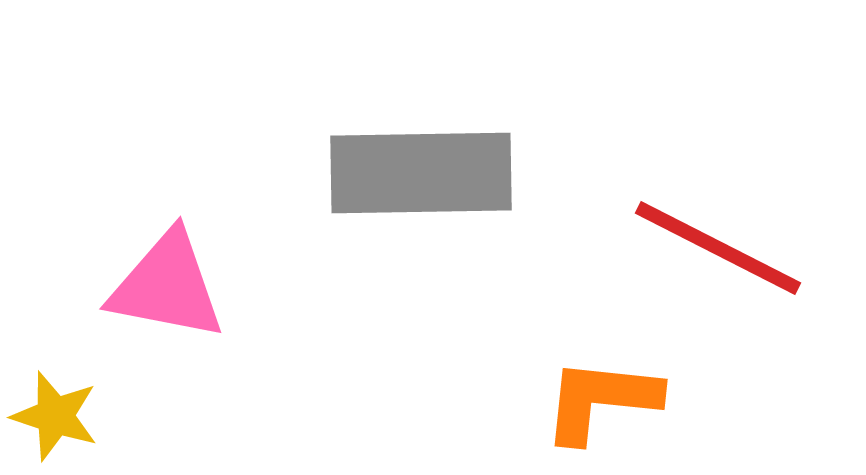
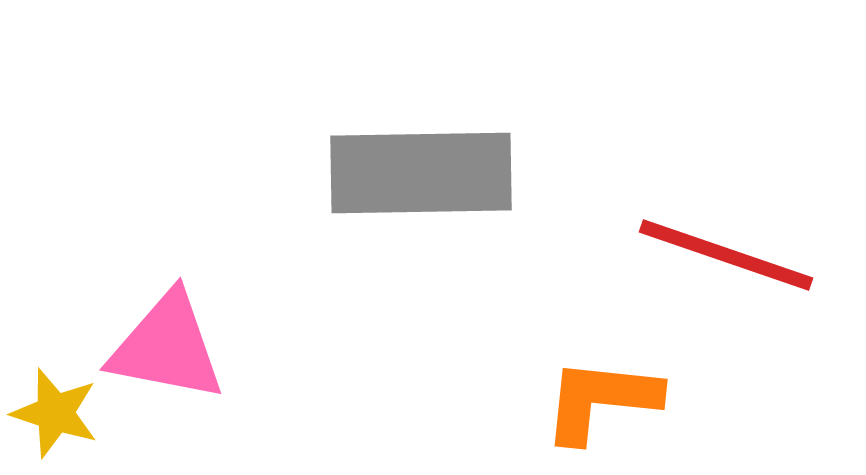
red line: moved 8 px right, 7 px down; rotated 8 degrees counterclockwise
pink triangle: moved 61 px down
yellow star: moved 3 px up
